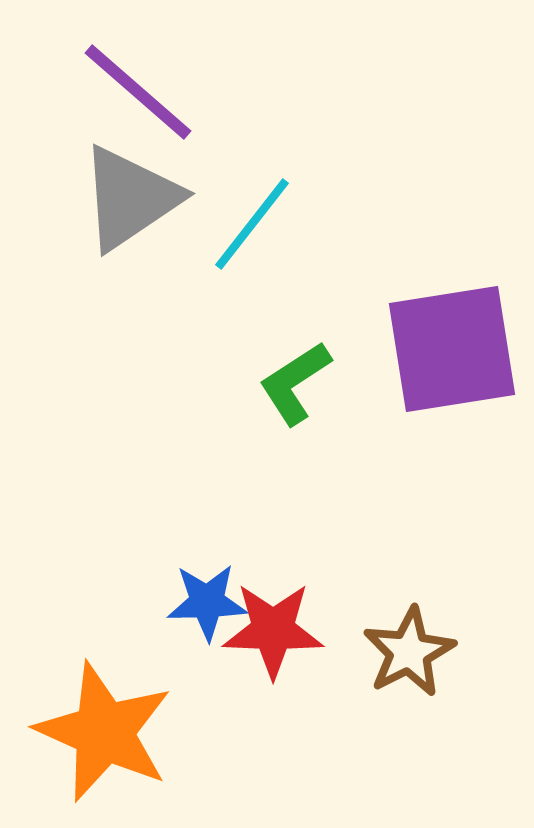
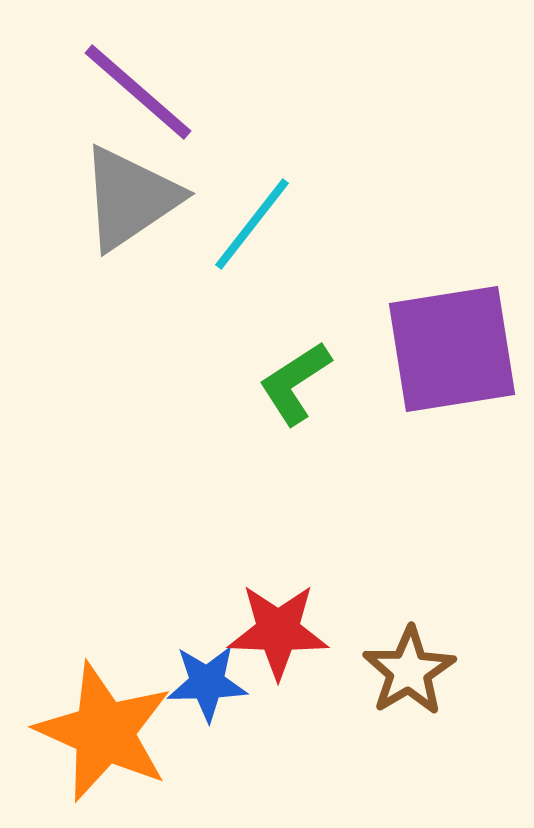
blue star: moved 81 px down
red star: moved 5 px right, 1 px down
brown star: moved 19 px down; rotated 4 degrees counterclockwise
